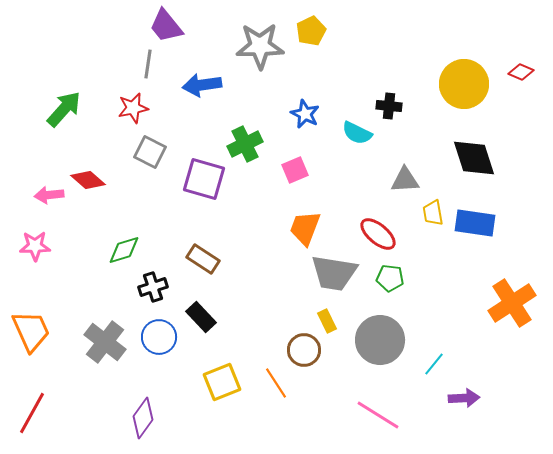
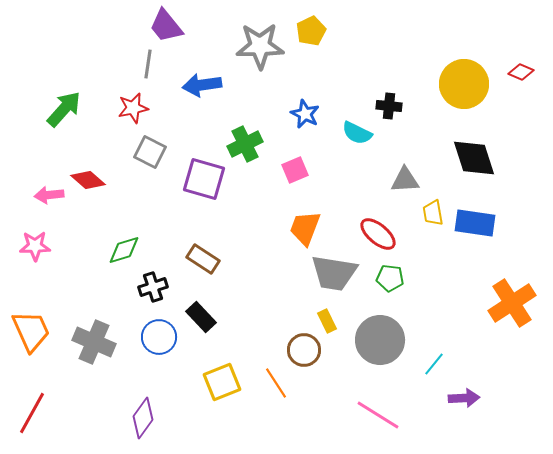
gray cross at (105, 342): moved 11 px left; rotated 15 degrees counterclockwise
